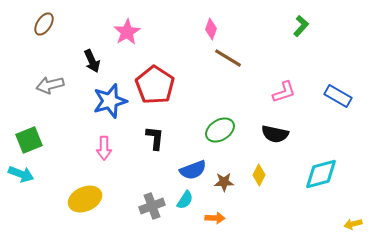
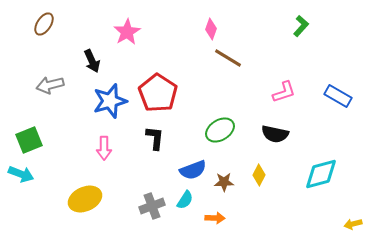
red pentagon: moved 3 px right, 8 px down
